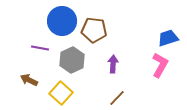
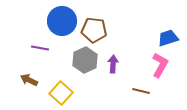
gray hexagon: moved 13 px right
brown line: moved 24 px right, 7 px up; rotated 60 degrees clockwise
